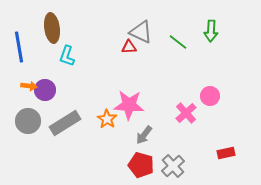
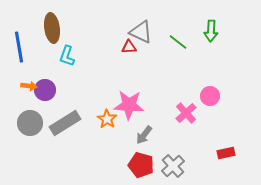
gray circle: moved 2 px right, 2 px down
